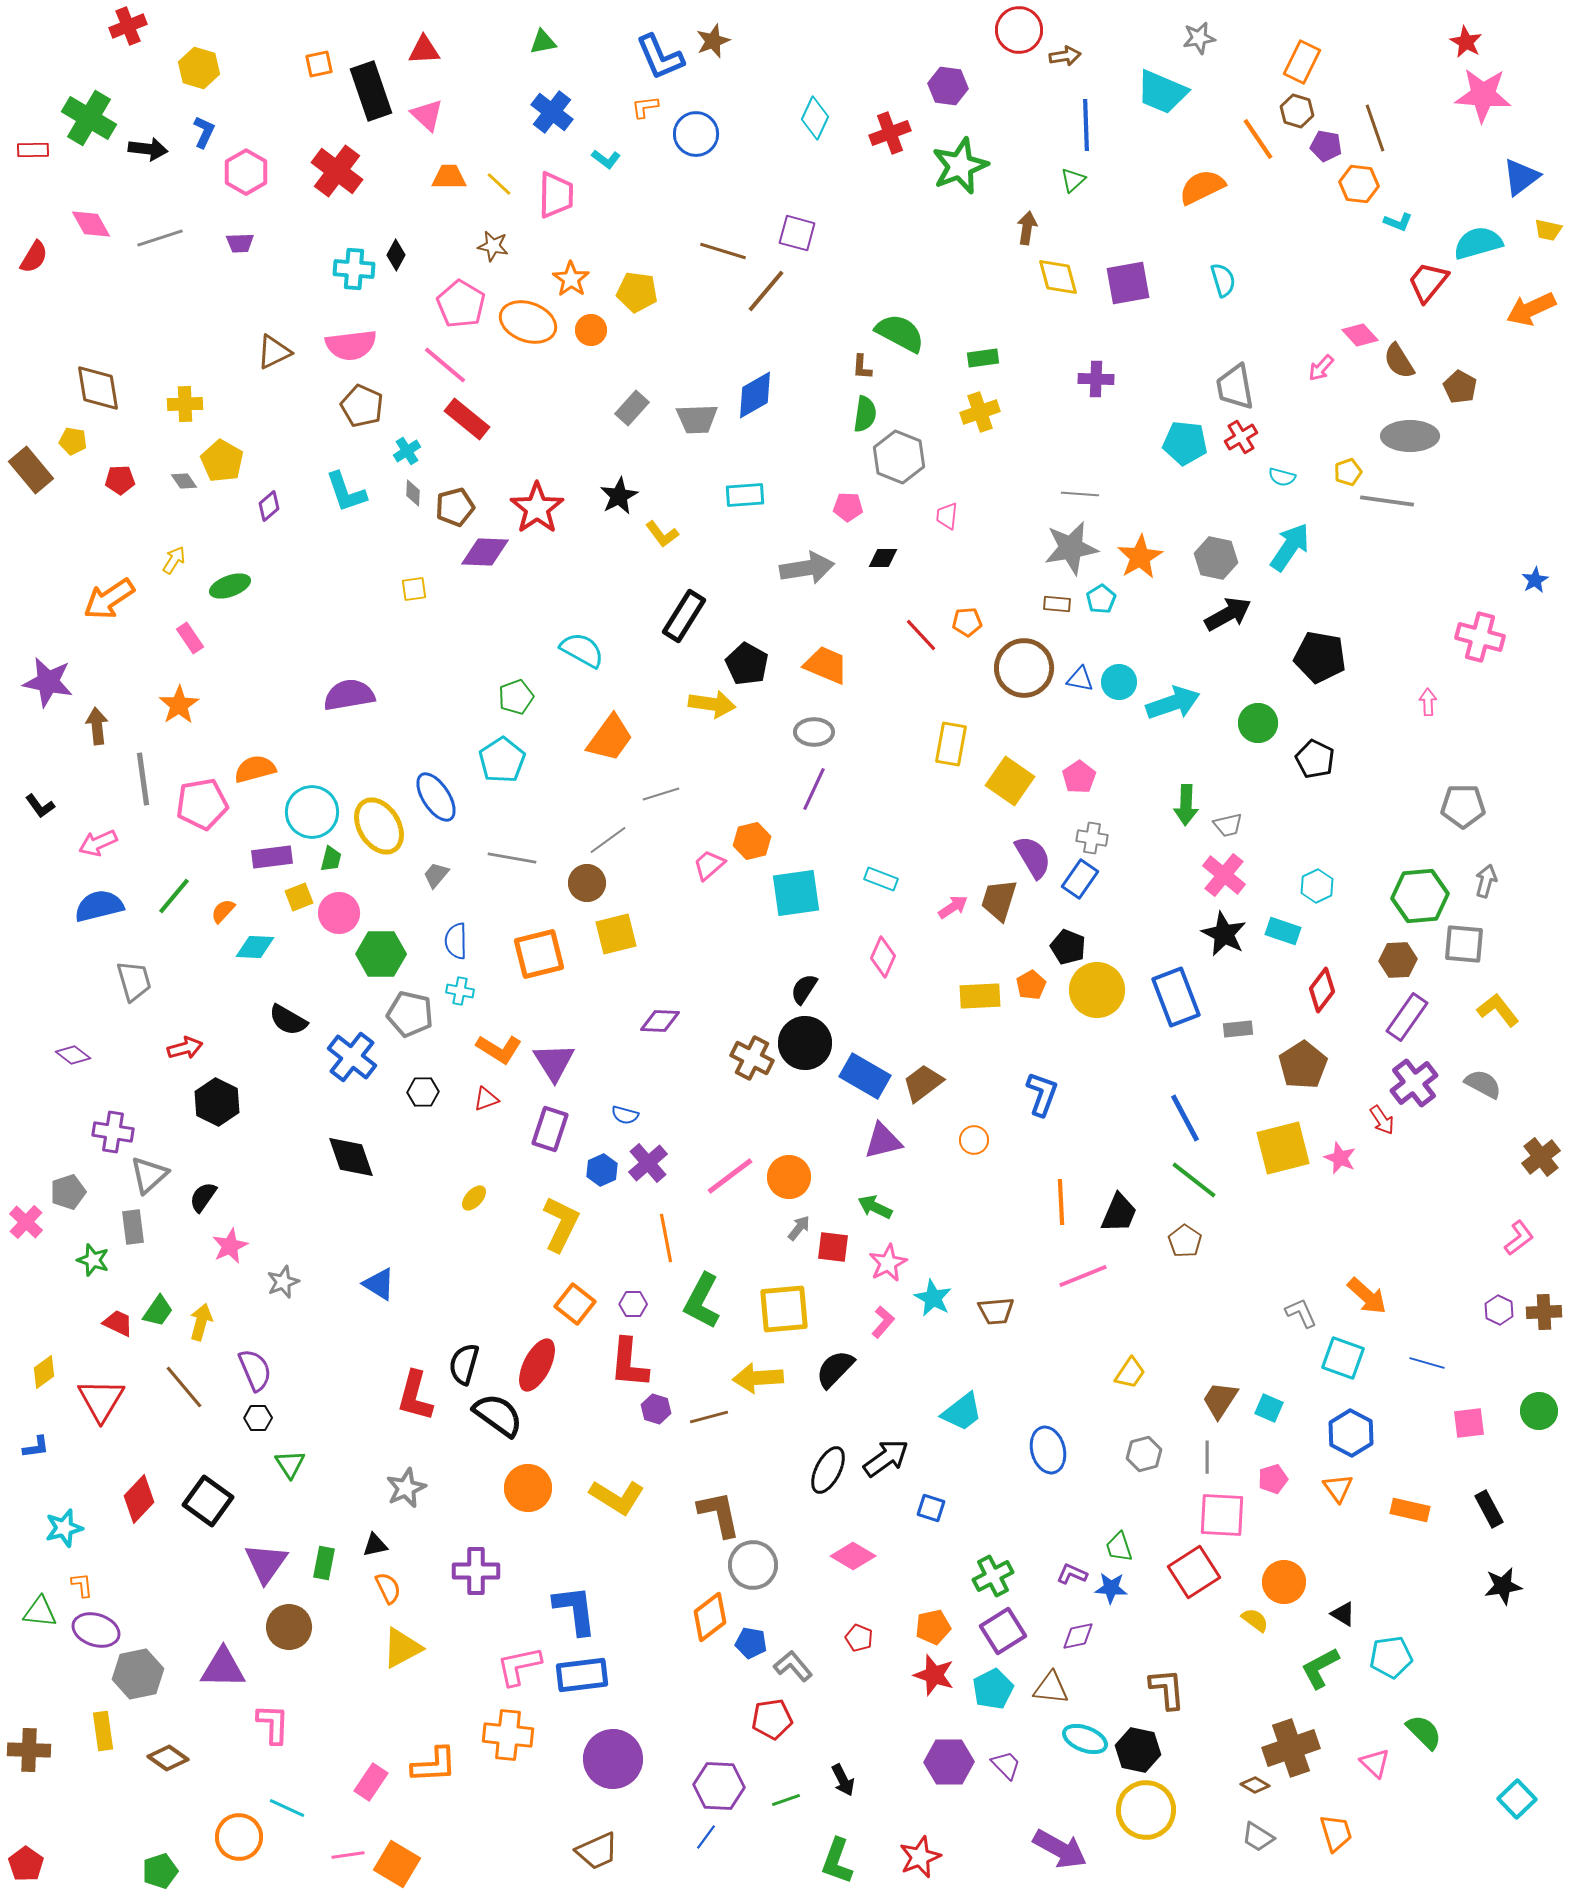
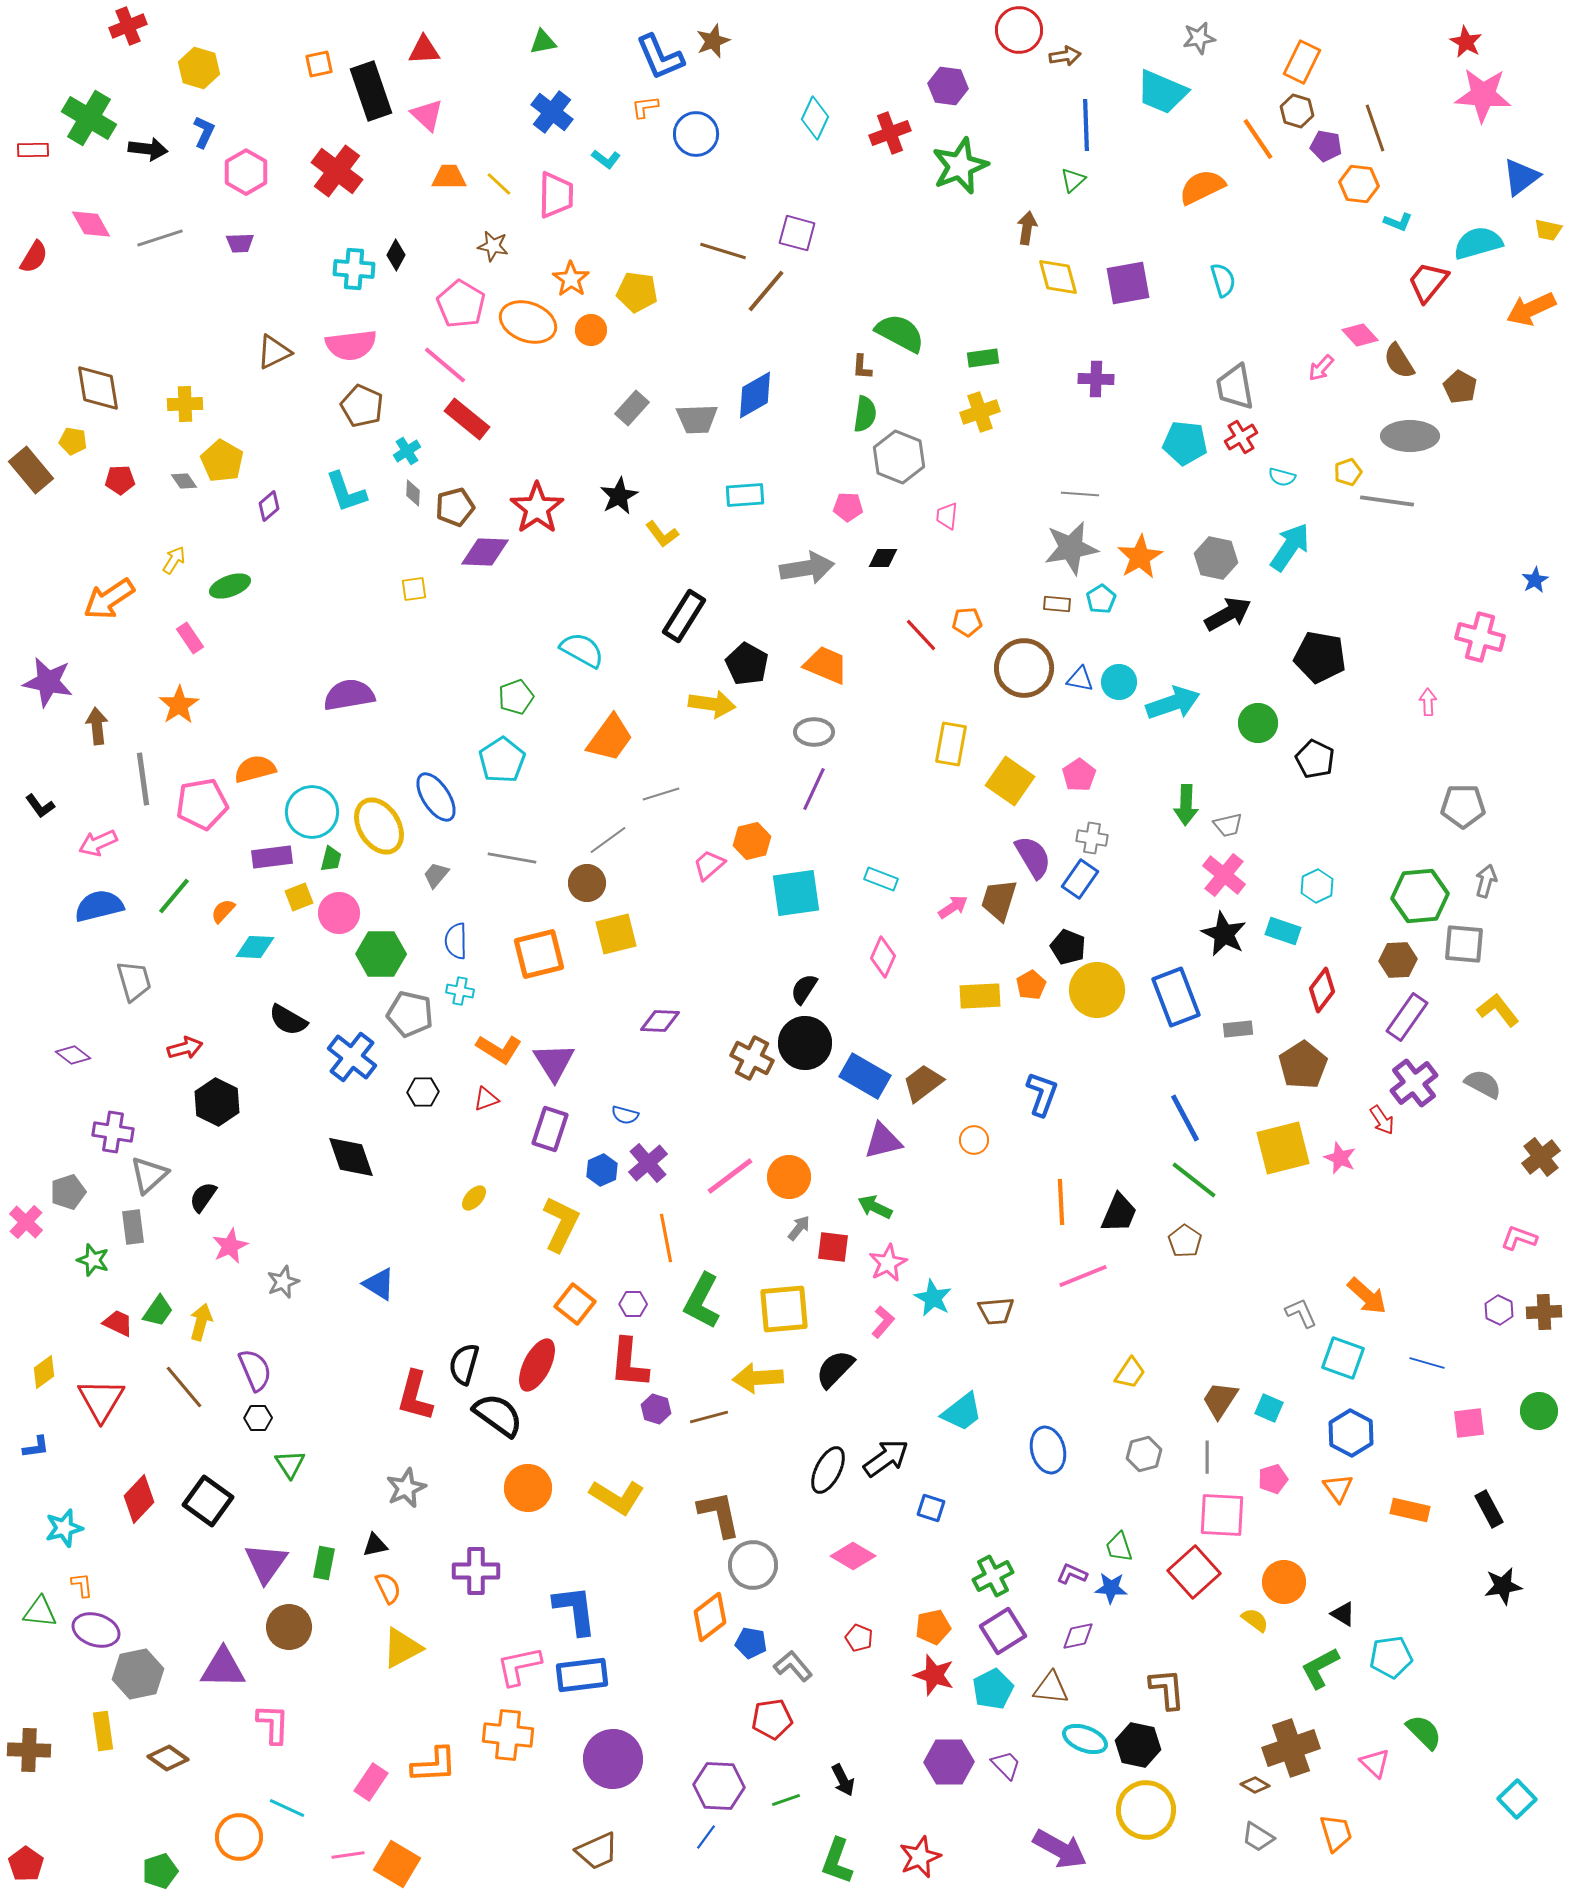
pink pentagon at (1079, 777): moved 2 px up
pink L-shape at (1519, 1238): rotated 123 degrees counterclockwise
red square at (1194, 1572): rotated 9 degrees counterclockwise
black hexagon at (1138, 1750): moved 5 px up
